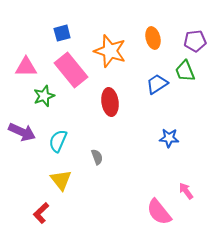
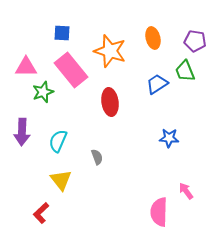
blue square: rotated 18 degrees clockwise
purple pentagon: rotated 15 degrees clockwise
green star: moved 1 px left, 4 px up
purple arrow: rotated 68 degrees clockwise
pink semicircle: rotated 40 degrees clockwise
